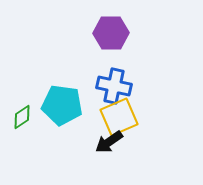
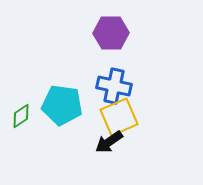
green diamond: moved 1 px left, 1 px up
